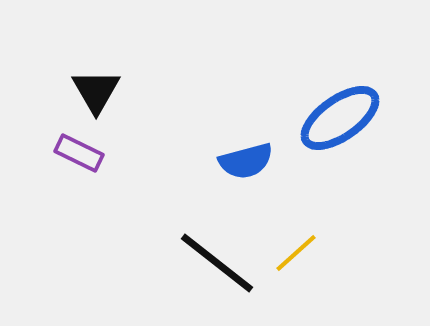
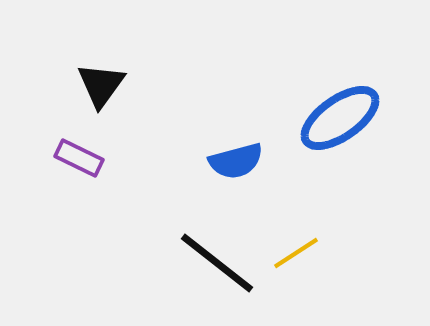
black triangle: moved 5 px right, 6 px up; rotated 6 degrees clockwise
purple rectangle: moved 5 px down
blue semicircle: moved 10 px left
yellow line: rotated 9 degrees clockwise
